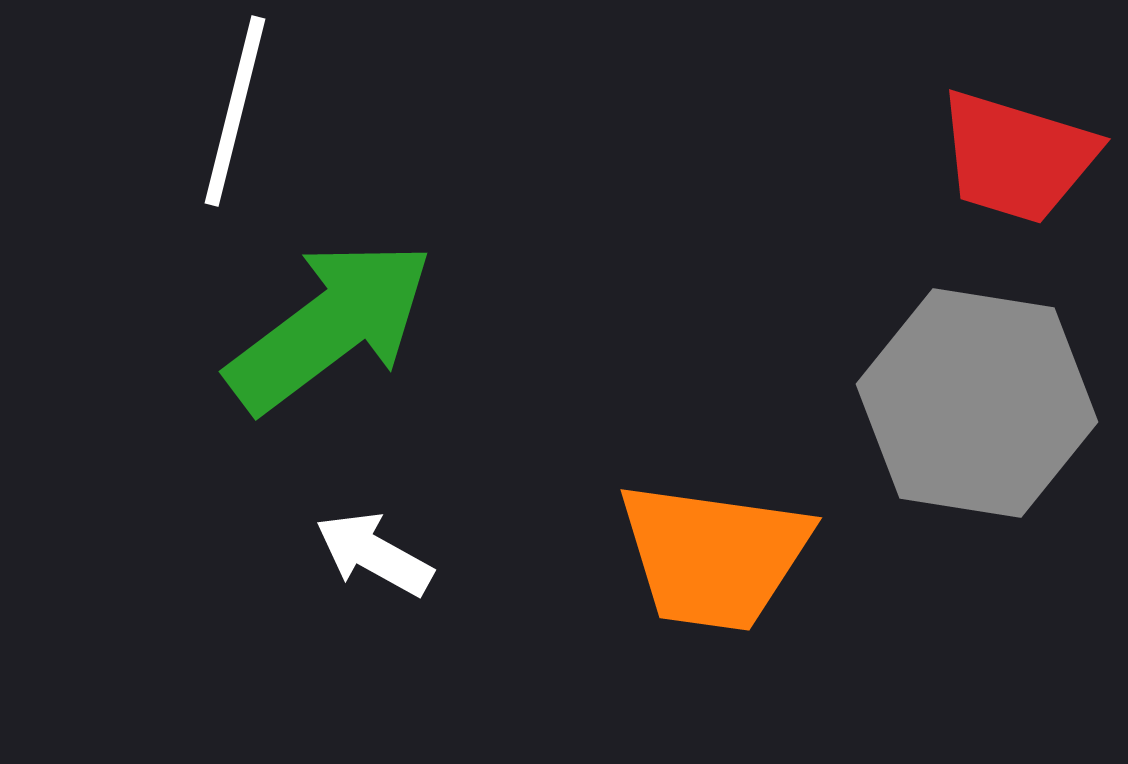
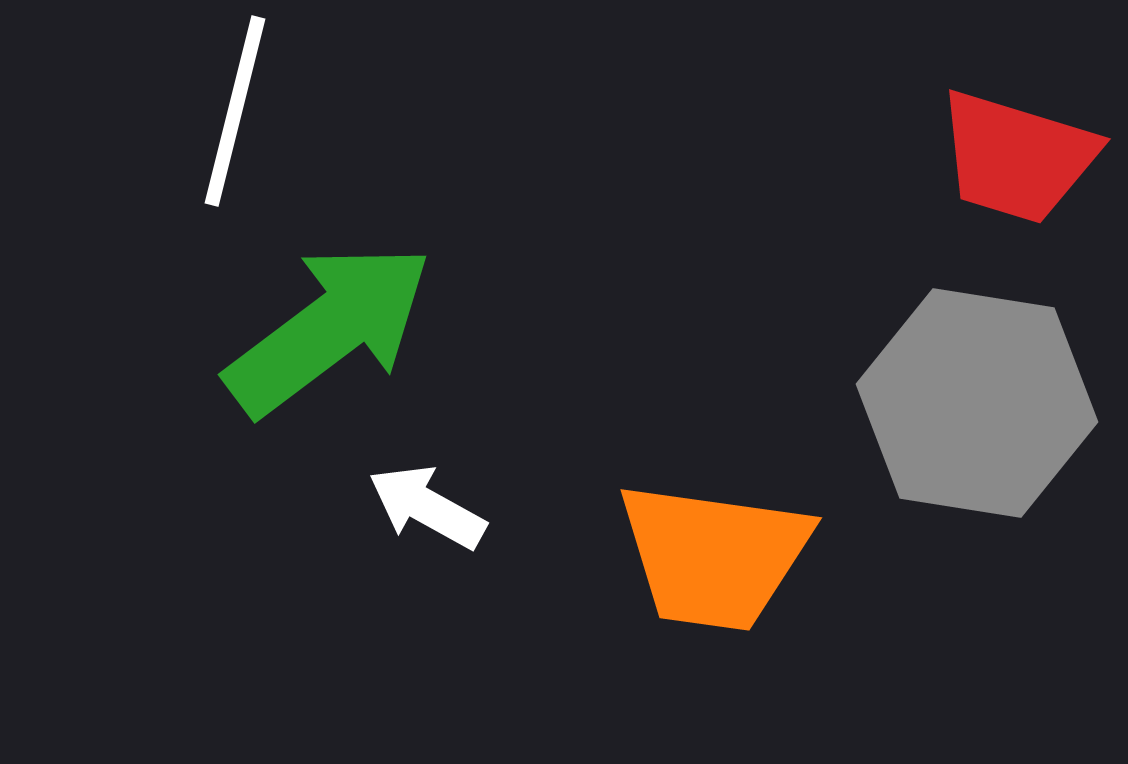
green arrow: moved 1 px left, 3 px down
white arrow: moved 53 px right, 47 px up
